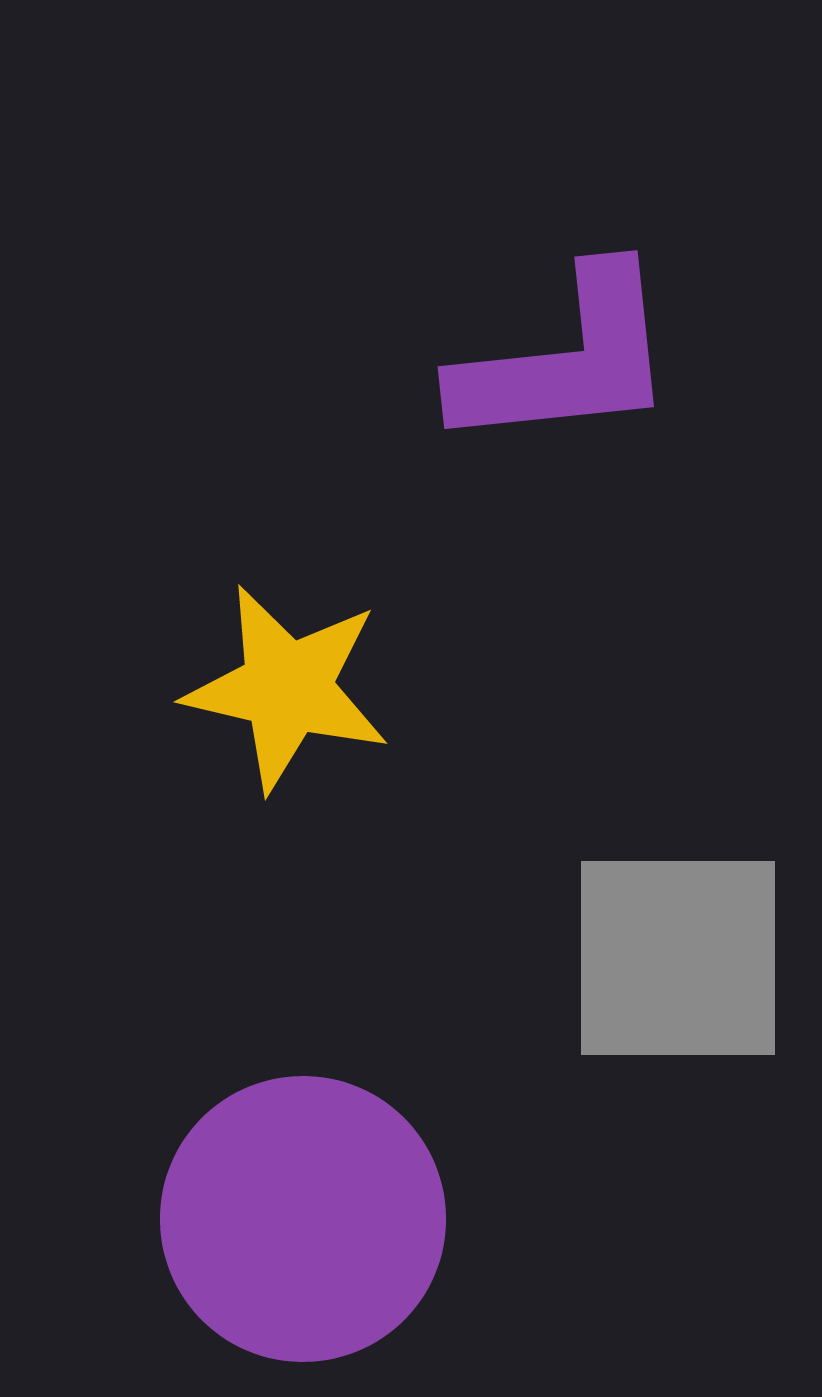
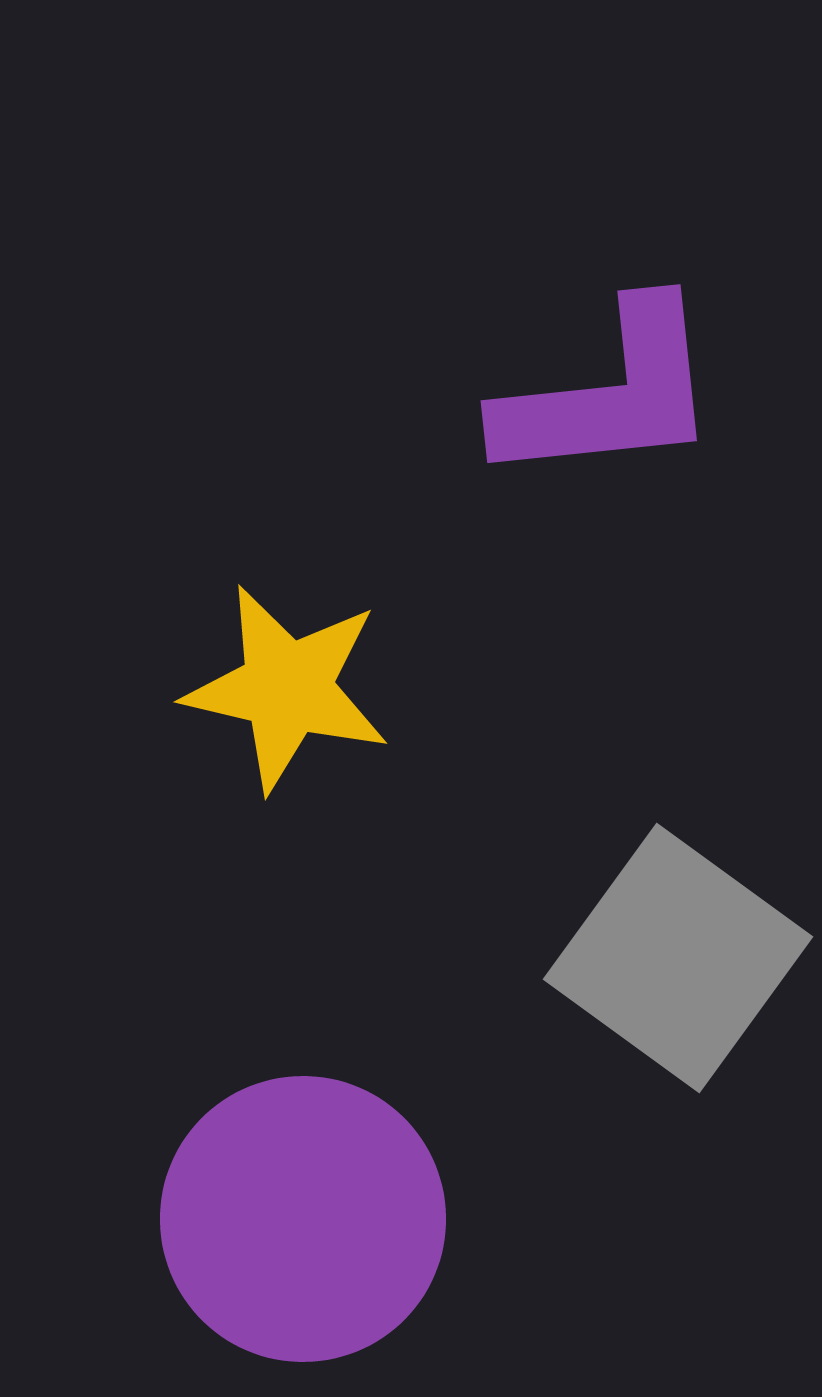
purple L-shape: moved 43 px right, 34 px down
gray square: rotated 36 degrees clockwise
